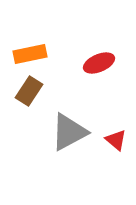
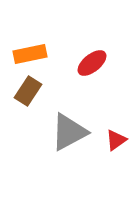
red ellipse: moved 7 px left; rotated 16 degrees counterclockwise
brown rectangle: moved 1 px left
red triangle: rotated 45 degrees clockwise
